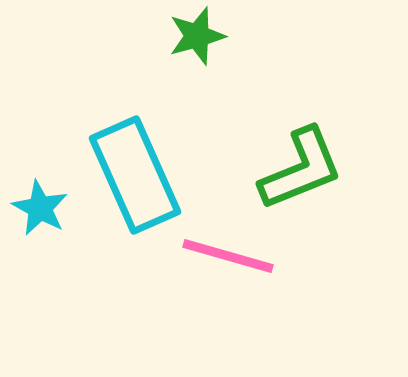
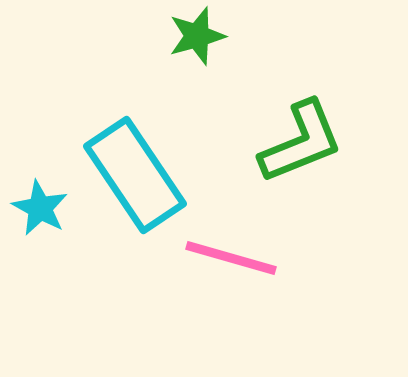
green L-shape: moved 27 px up
cyan rectangle: rotated 10 degrees counterclockwise
pink line: moved 3 px right, 2 px down
